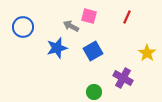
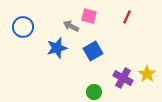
yellow star: moved 21 px down
